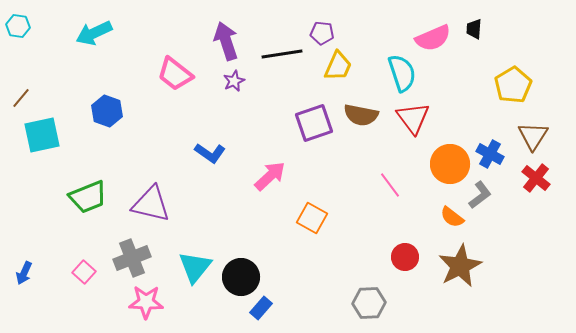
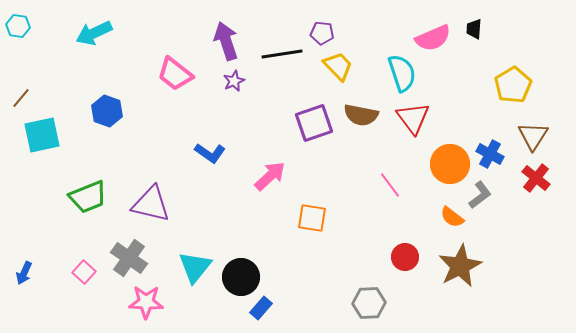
yellow trapezoid: rotated 68 degrees counterclockwise
orange square: rotated 20 degrees counterclockwise
gray cross: moved 3 px left; rotated 33 degrees counterclockwise
